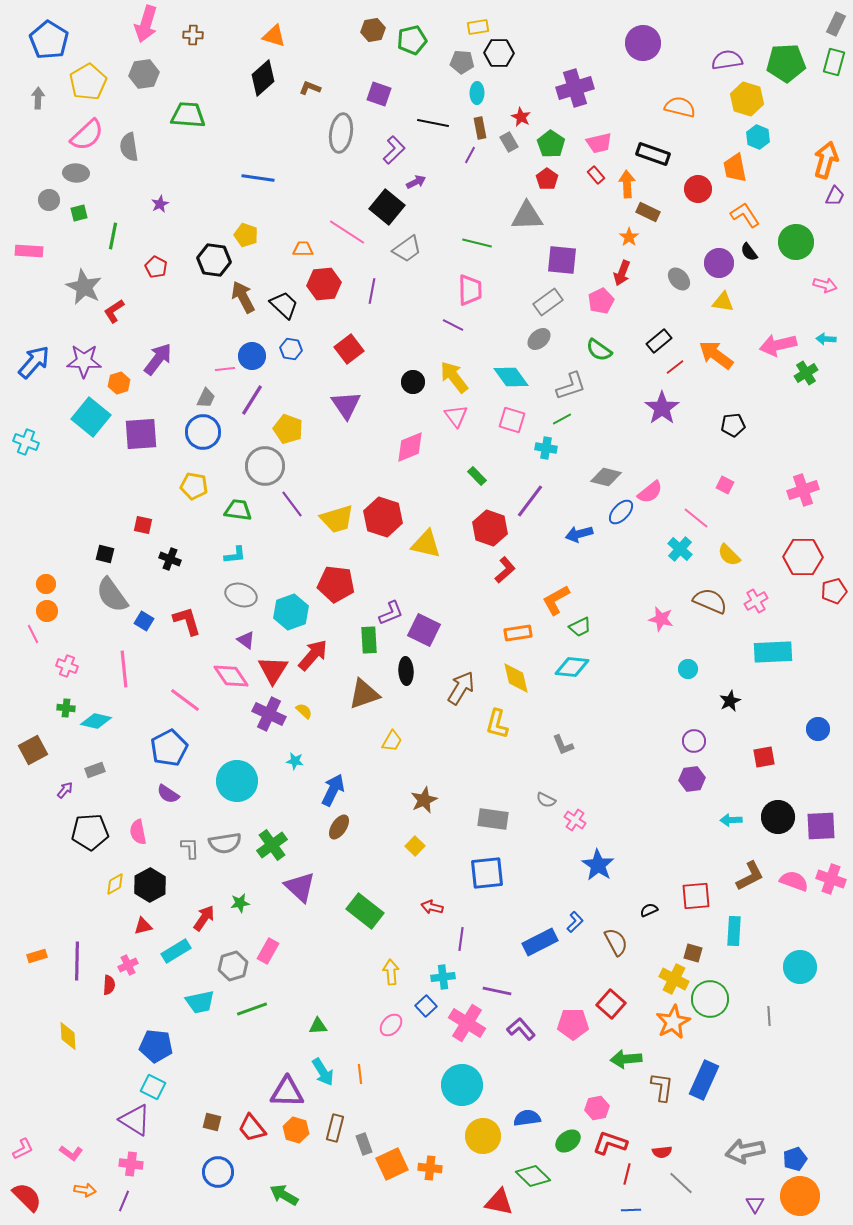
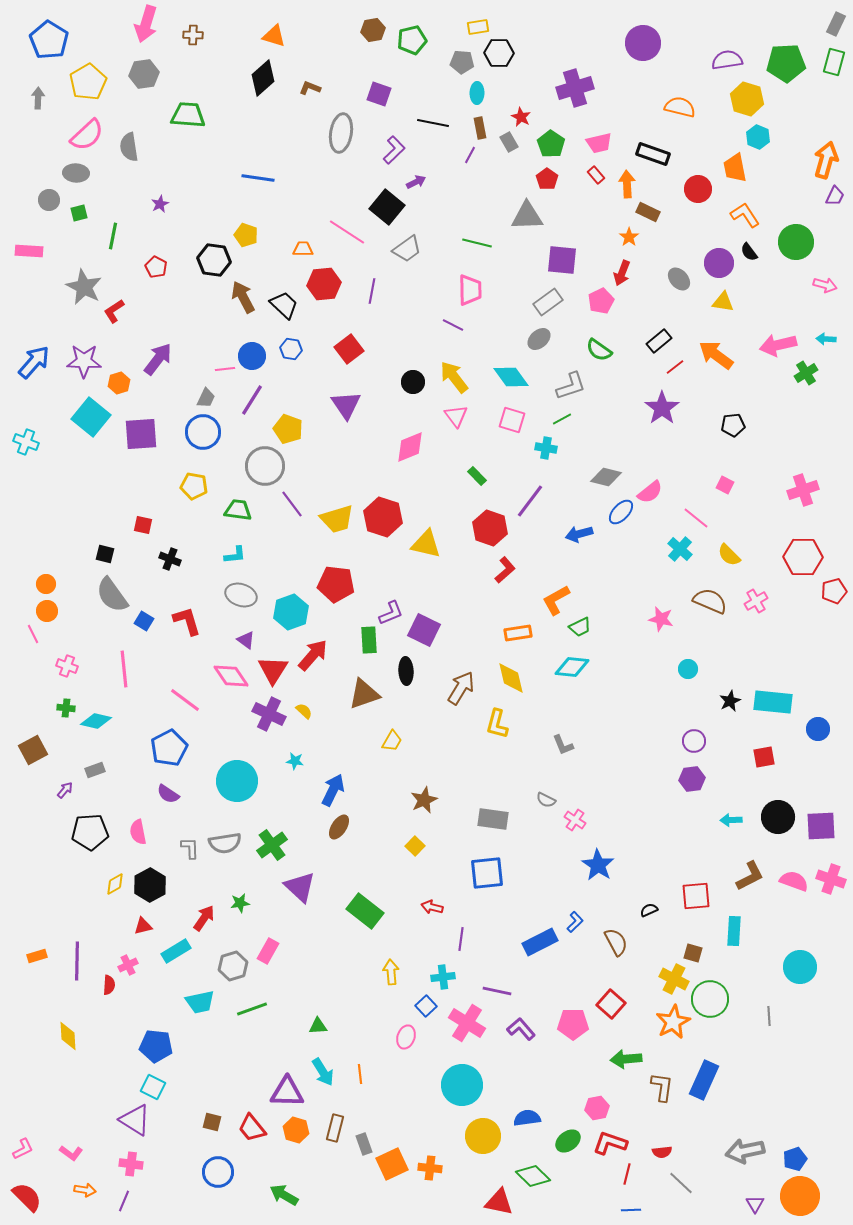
cyan rectangle at (773, 652): moved 50 px down; rotated 9 degrees clockwise
yellow diamond at (516, 678): moved 5 px left
pink ellipse at (391, 1025): moved 15 px right, 12 px down; rotated 25 degrees counterclockwise
